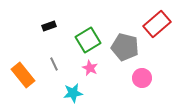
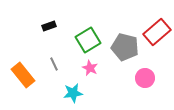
red rectangle: moved 8 px down
pink circle: moved 3 px right
